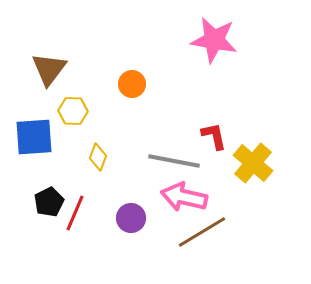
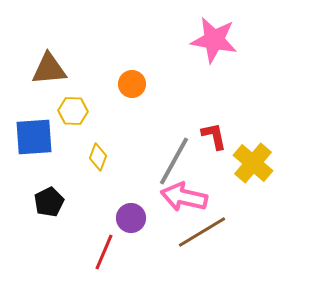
brown triangle: rotated 48 degrees clockwise
gray line: rotated 72 degrees counterclockwise
red line: moved 29 px right, 39 px down
